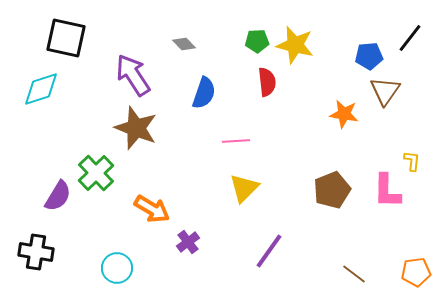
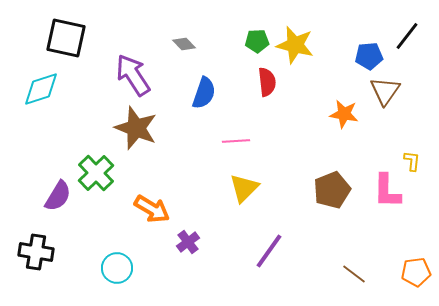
black line: moved 3 px left, 2 px up
